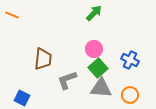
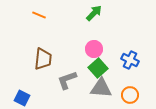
orange line: moved 27 px right
